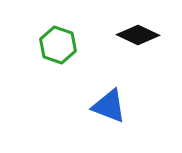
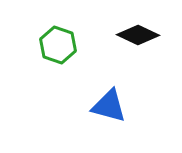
blue triangle: rotated 6 degrees counterclockwise
